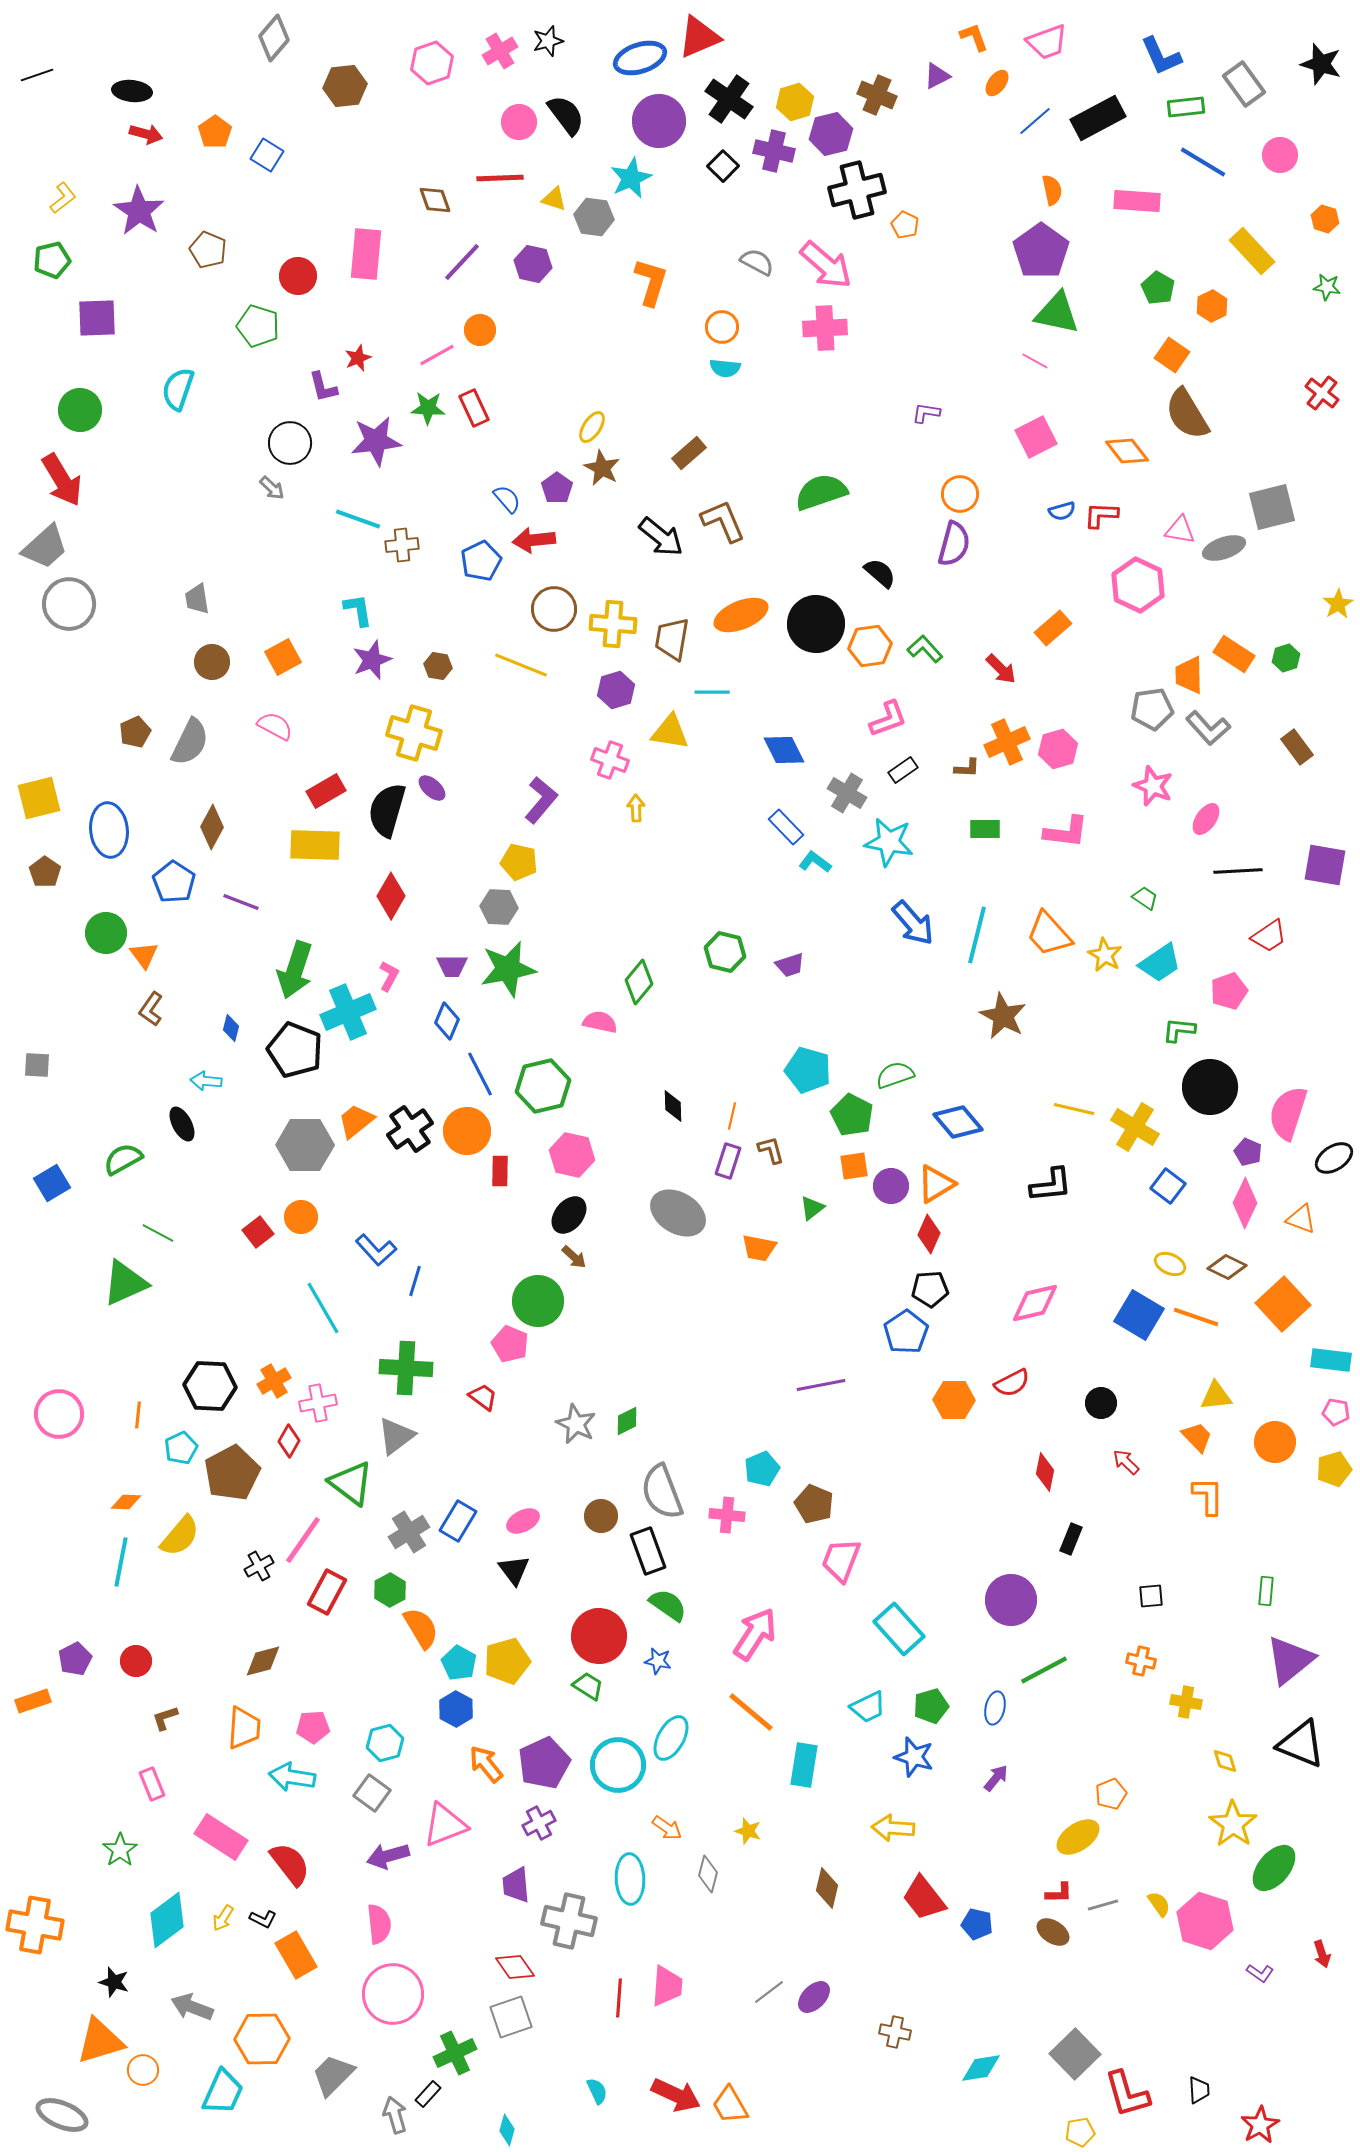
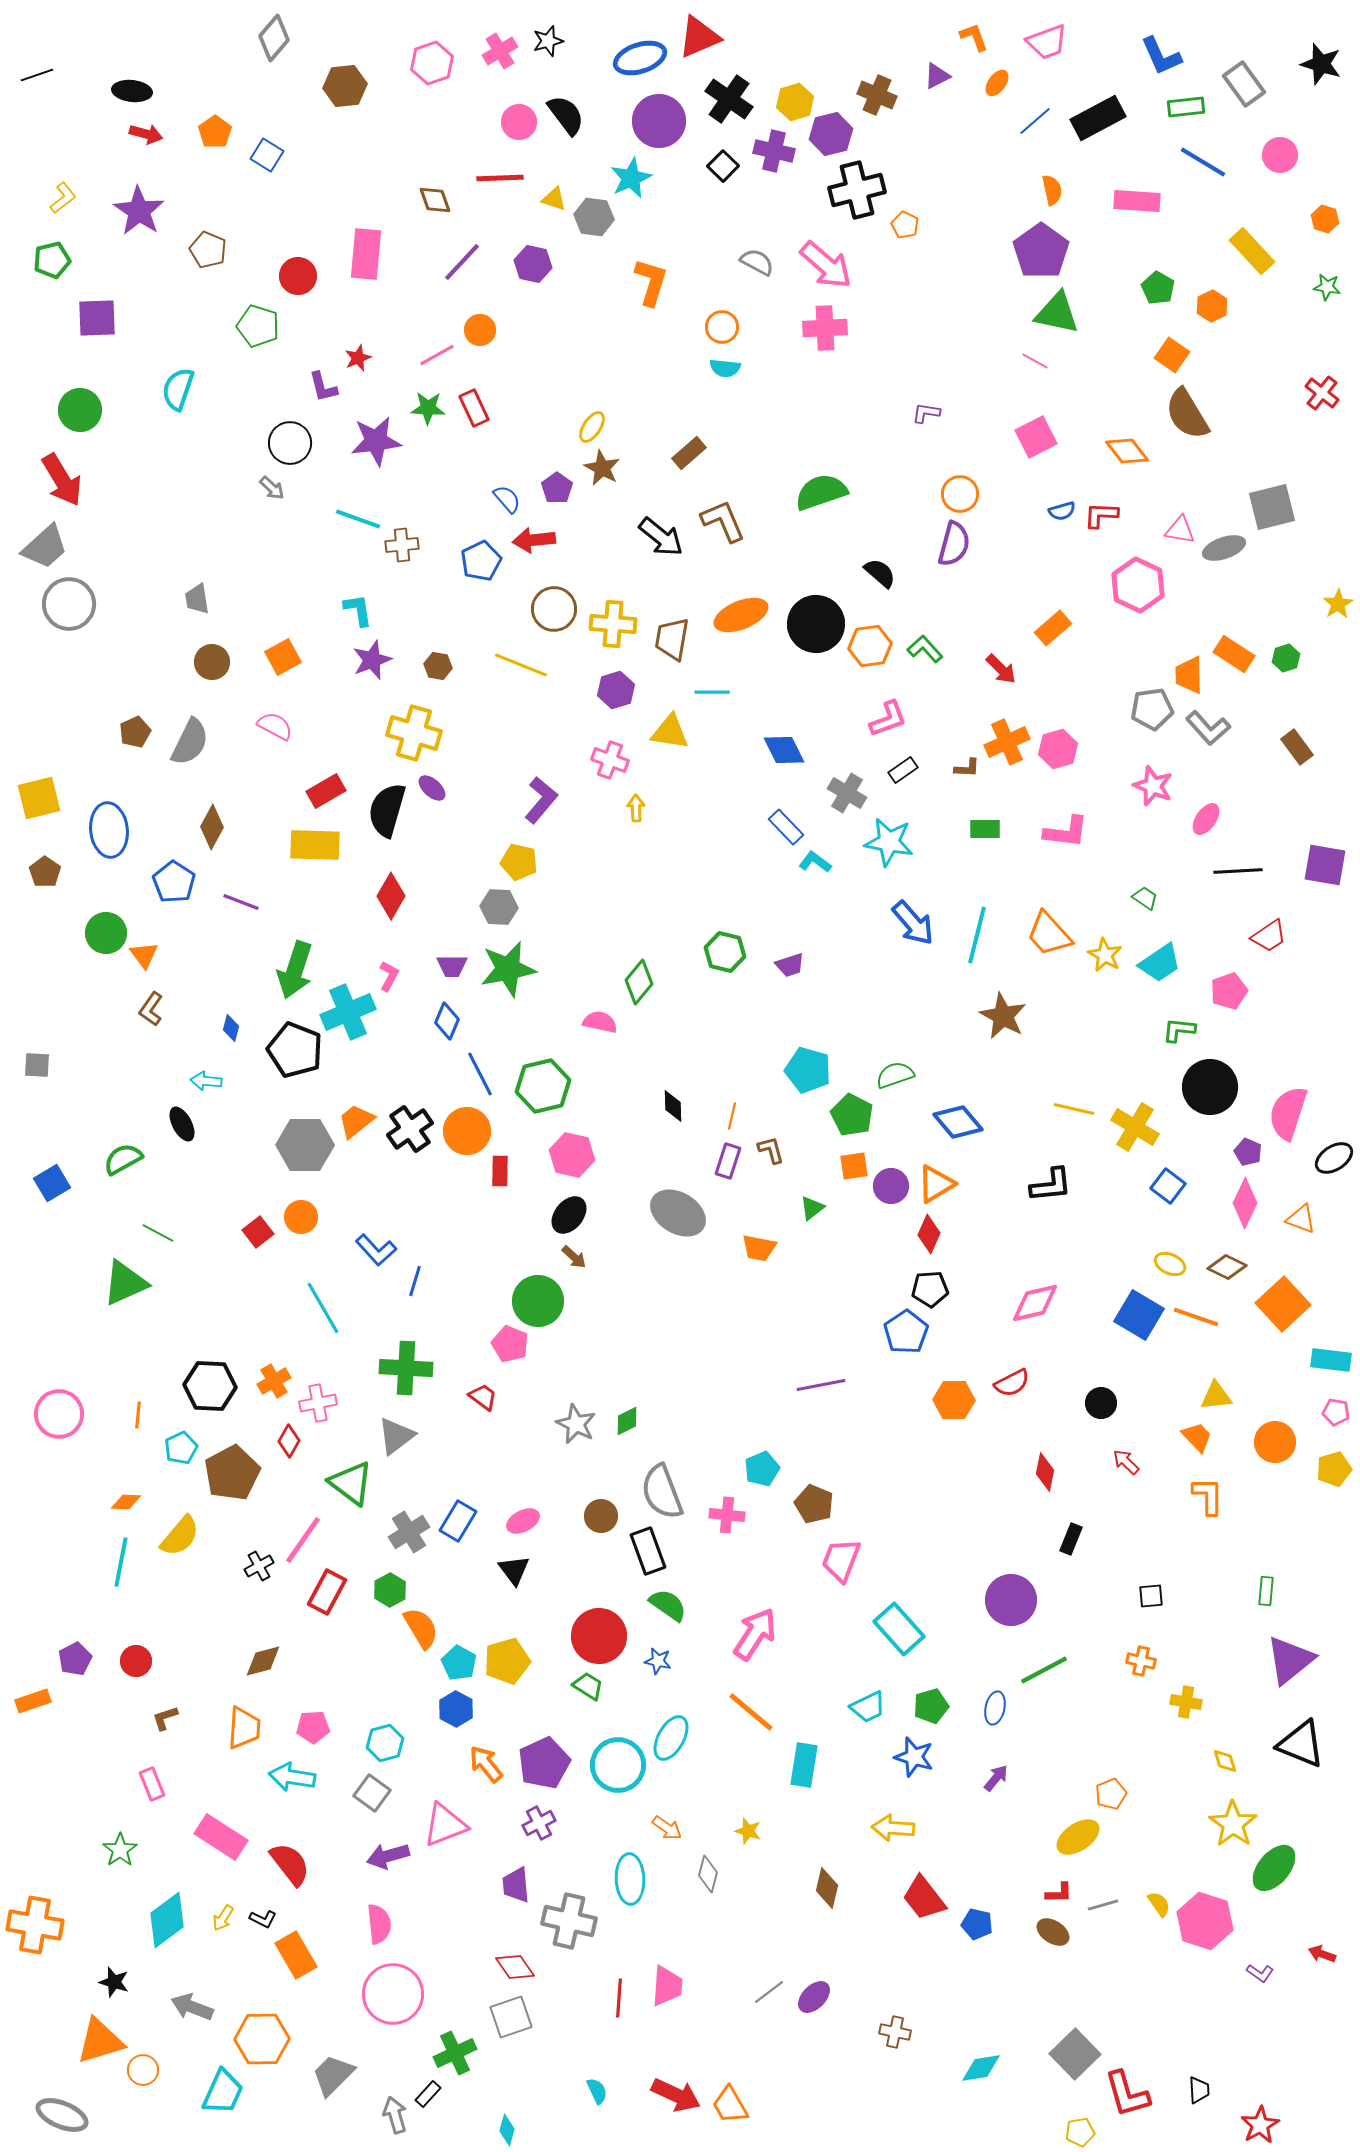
red arrow at (1322, 1954): rotated 128 degrees clockwise
